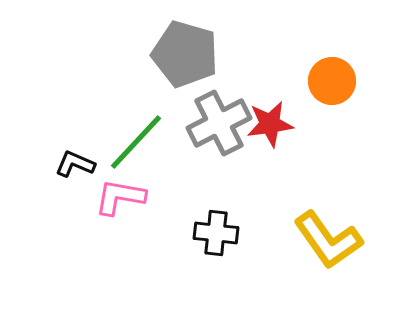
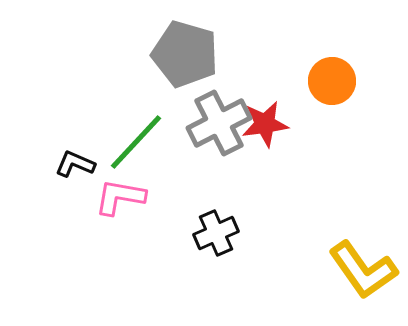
red star: moved 5 px left
black cross: rotated 30 degrees counterclockwise
yellow L-shape: moved 35 px right, 30 px down
